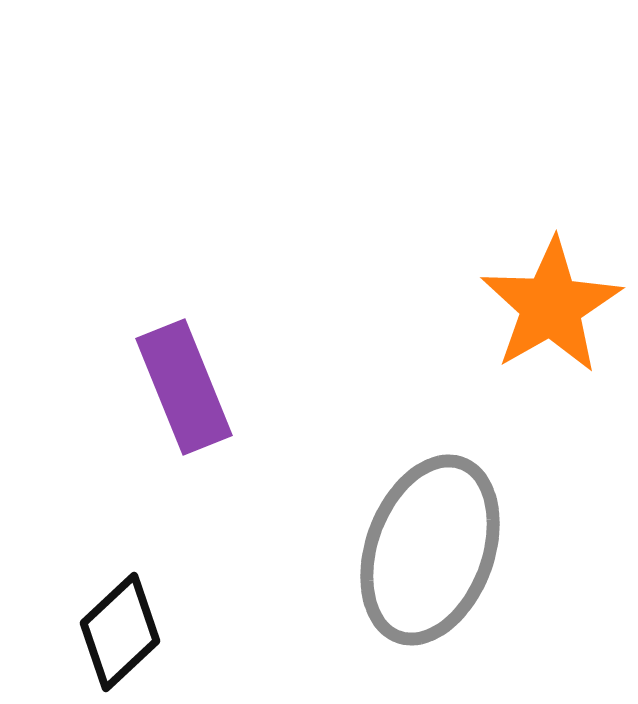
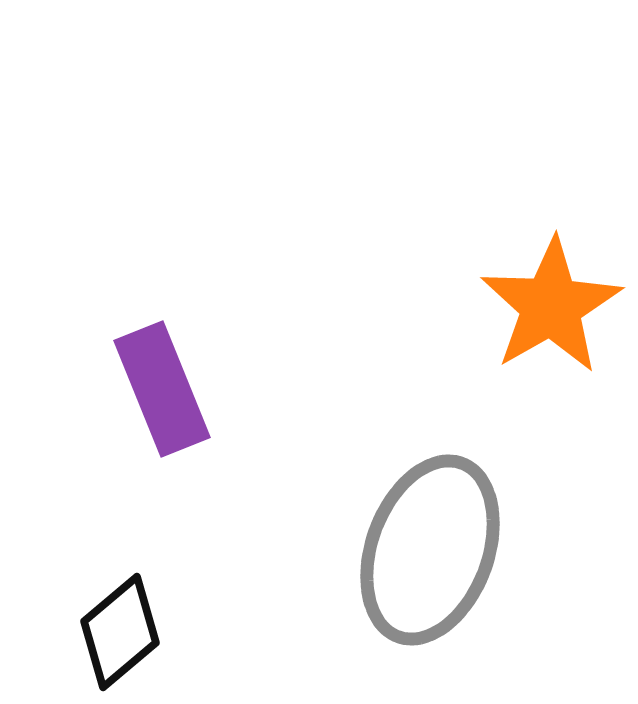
purple rectangle: moved 22 px left, 2 px down
black diamond: rotated 3 degrees clockwise
